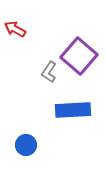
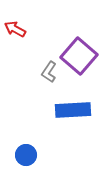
blue circle: moved 10 px down
